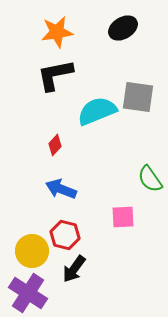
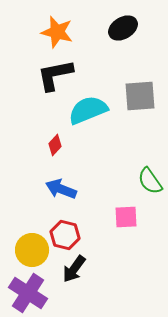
orange star: rotated 24 degrees clockwise
gray square: moved 2 px right, 1 px up; rotated 12 degrees counterclockwise
cyan semicircle: moved 9 px left, 1 px up
green semicircle: moved 2 px down
pink square: moved 3 px right
yellow circle: moved 1 px up
